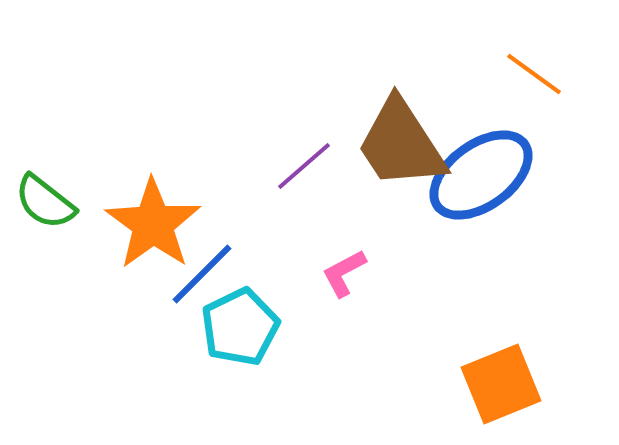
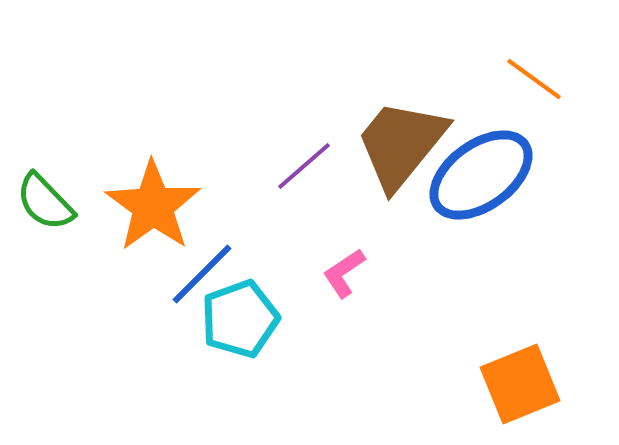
orange line: moved 5 px down
brown trapezoid: rotated 72 degrees clockwise
green semicircle: rotated 8 degrees clockwise
orange star: moved 18 px up
pink L-shape: rotated 6 degrees counterclockwise
cyan pentagon: moved 8 px up; rotated 6 degrees clockwise
orange square: moved 19 px right
